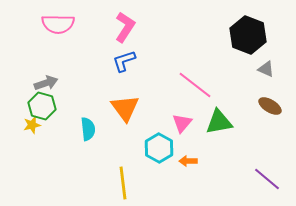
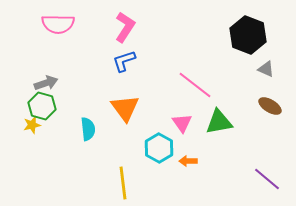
pink triangle: rotated 15 degrees counterclockwise
